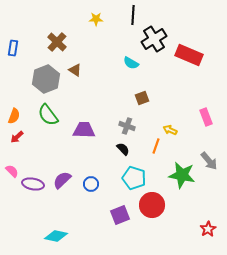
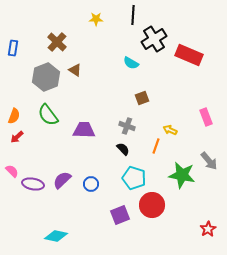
gray hexagon: moved 2 px up
